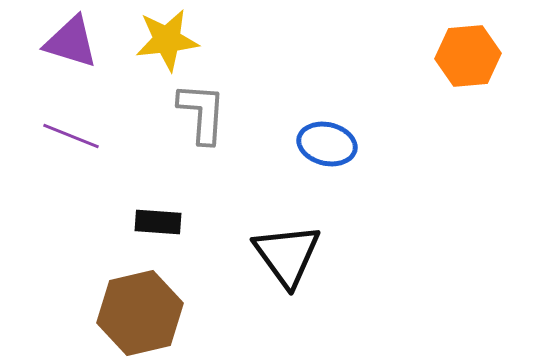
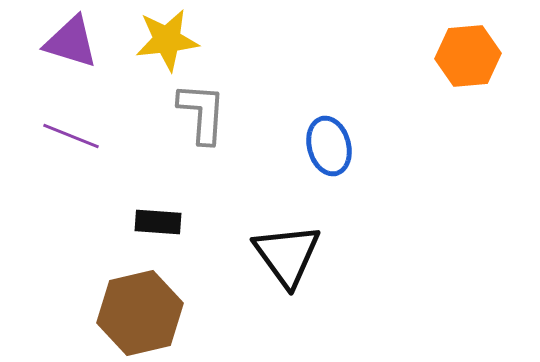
blue ellipse: moved 2 px right, 2 px down; rotated 62 degrees clockwise
